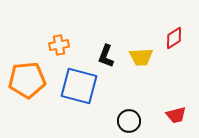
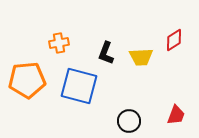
red diamond: moved 2 px down
orange cross: moved 2 px up
black L-shape: moved 3 px up
red trapezoid: rotated 55 degrees counterclockwise
